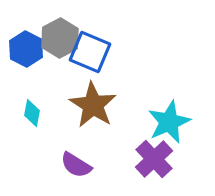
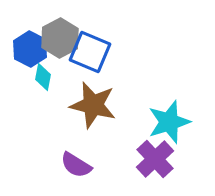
blue hexagon: moved 4 px right
brown star: rotated 18 degrees counterclockwise
cyan diamond: moved 11 px right, 36 px up
cyan star: rotated 6 degrees clockwise
purple cross: moved 1 px right
